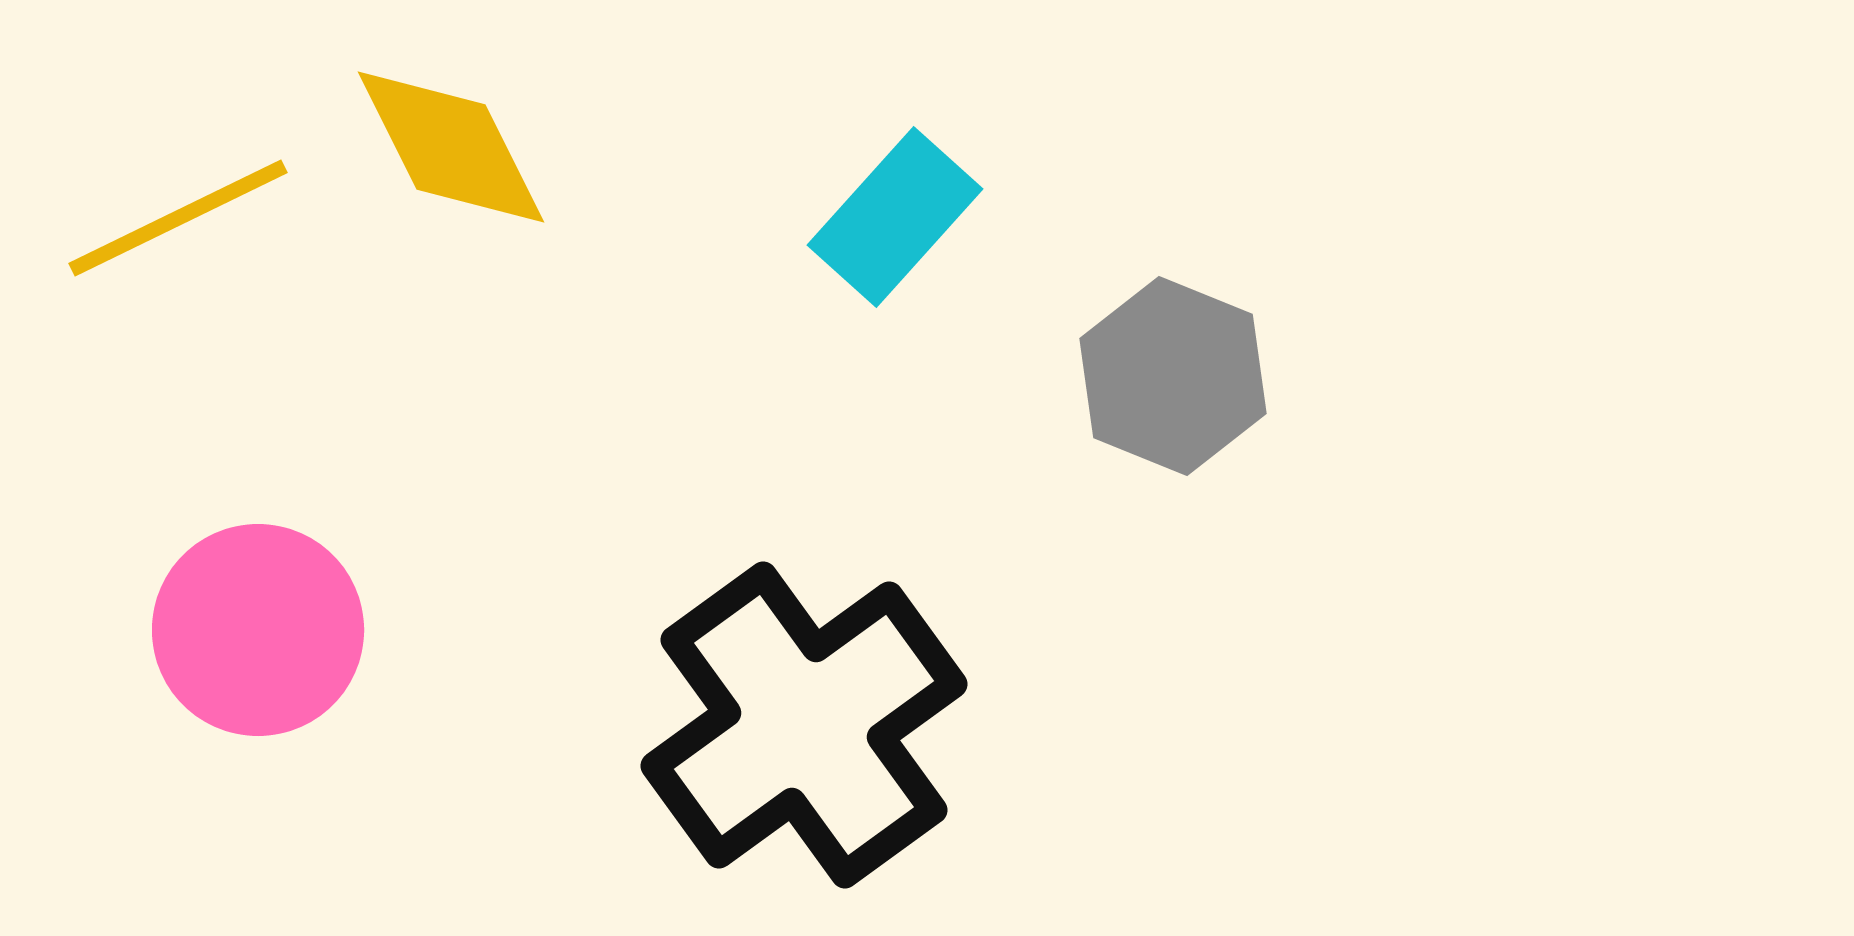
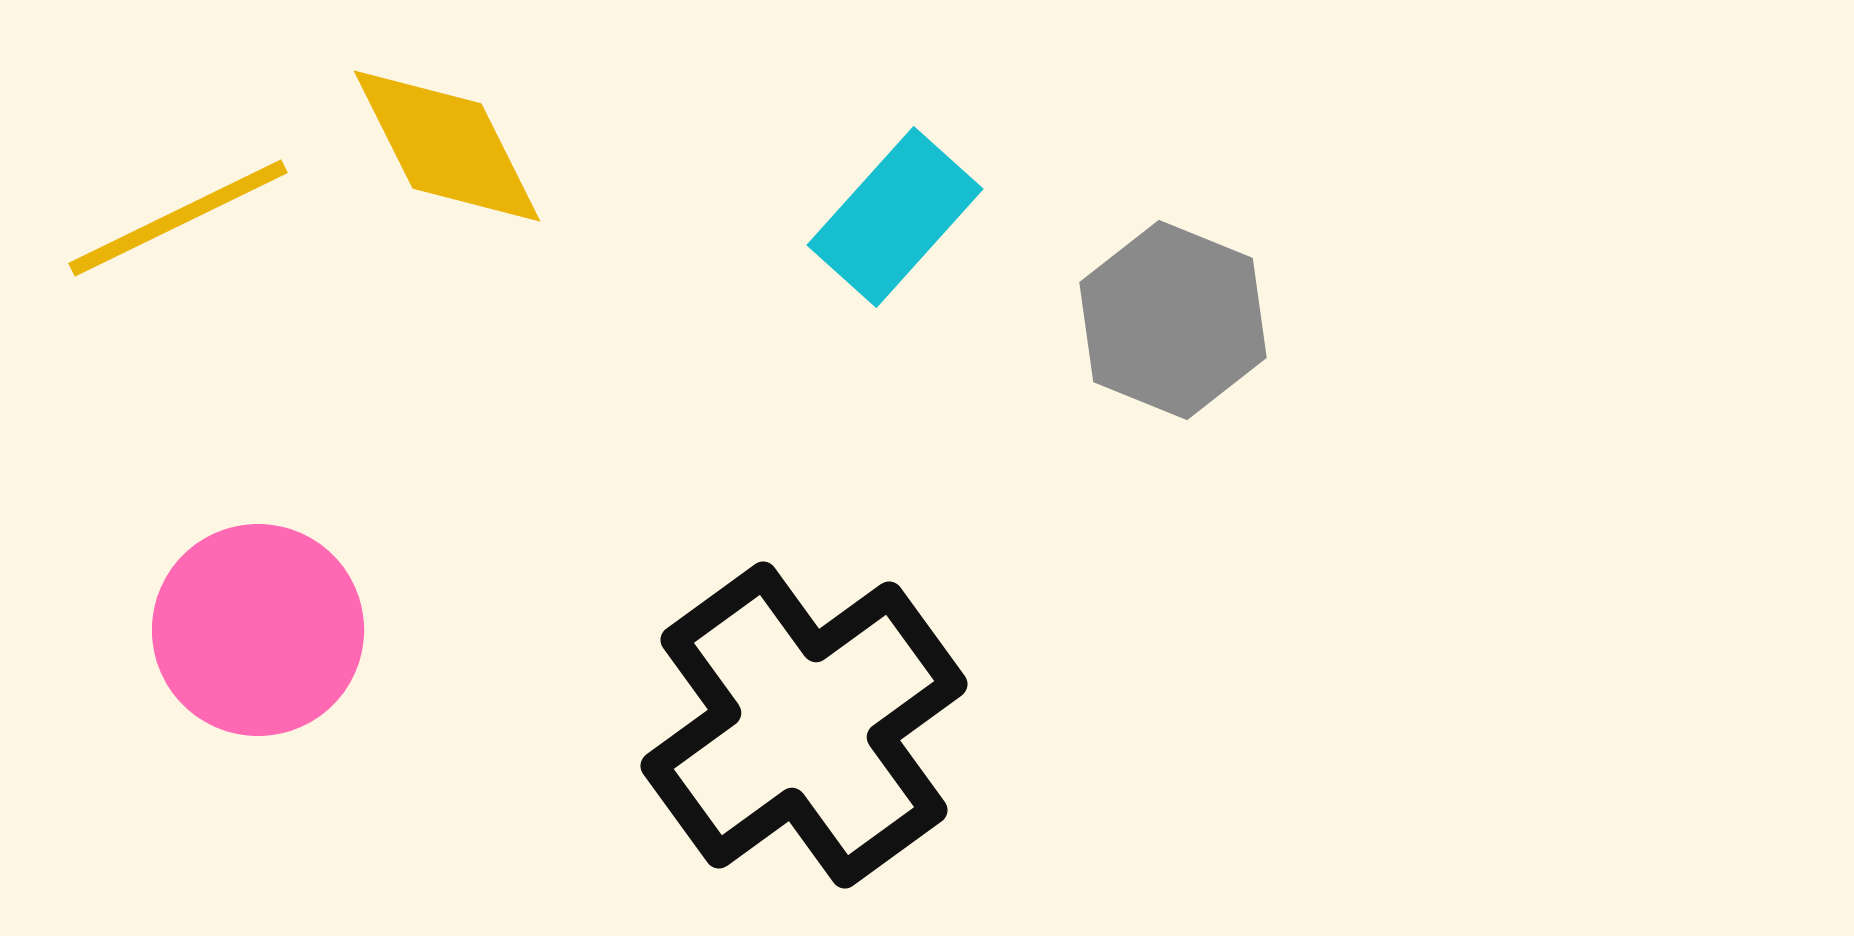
yellow diamond: moved 4 px left, 1 px up
gray hexagon: moved 56 px up
